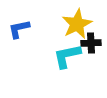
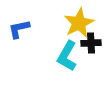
yellow star: moved 2 px right, 1 px up
cyan L-shape: rotated 48 degrees counterclockwise
